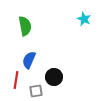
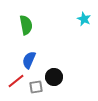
green semicircle: moved 1 px right, 1 px up
red line: moved 1 px down; rotated 42 degrees clockwise
gray square: moved 4 px up
